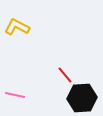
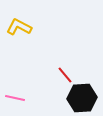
yellow L-shape: moved 2 px right
pink line: moved 3 px down
